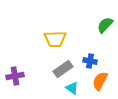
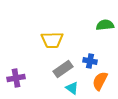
green semicircle: rotated 42 degrees clockwise
yellow trapezoid: moved 3 px left, 1 px down
purple cross: moved 1 px right, 2 px down
